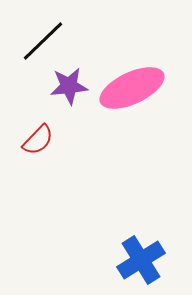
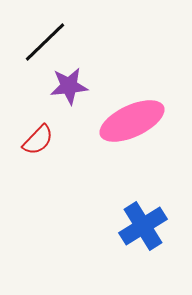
black line: moved 2 px right, 1 px down
pink ellipse: moved 33 px down
blue cross: moved 2 px right, 34 px up
